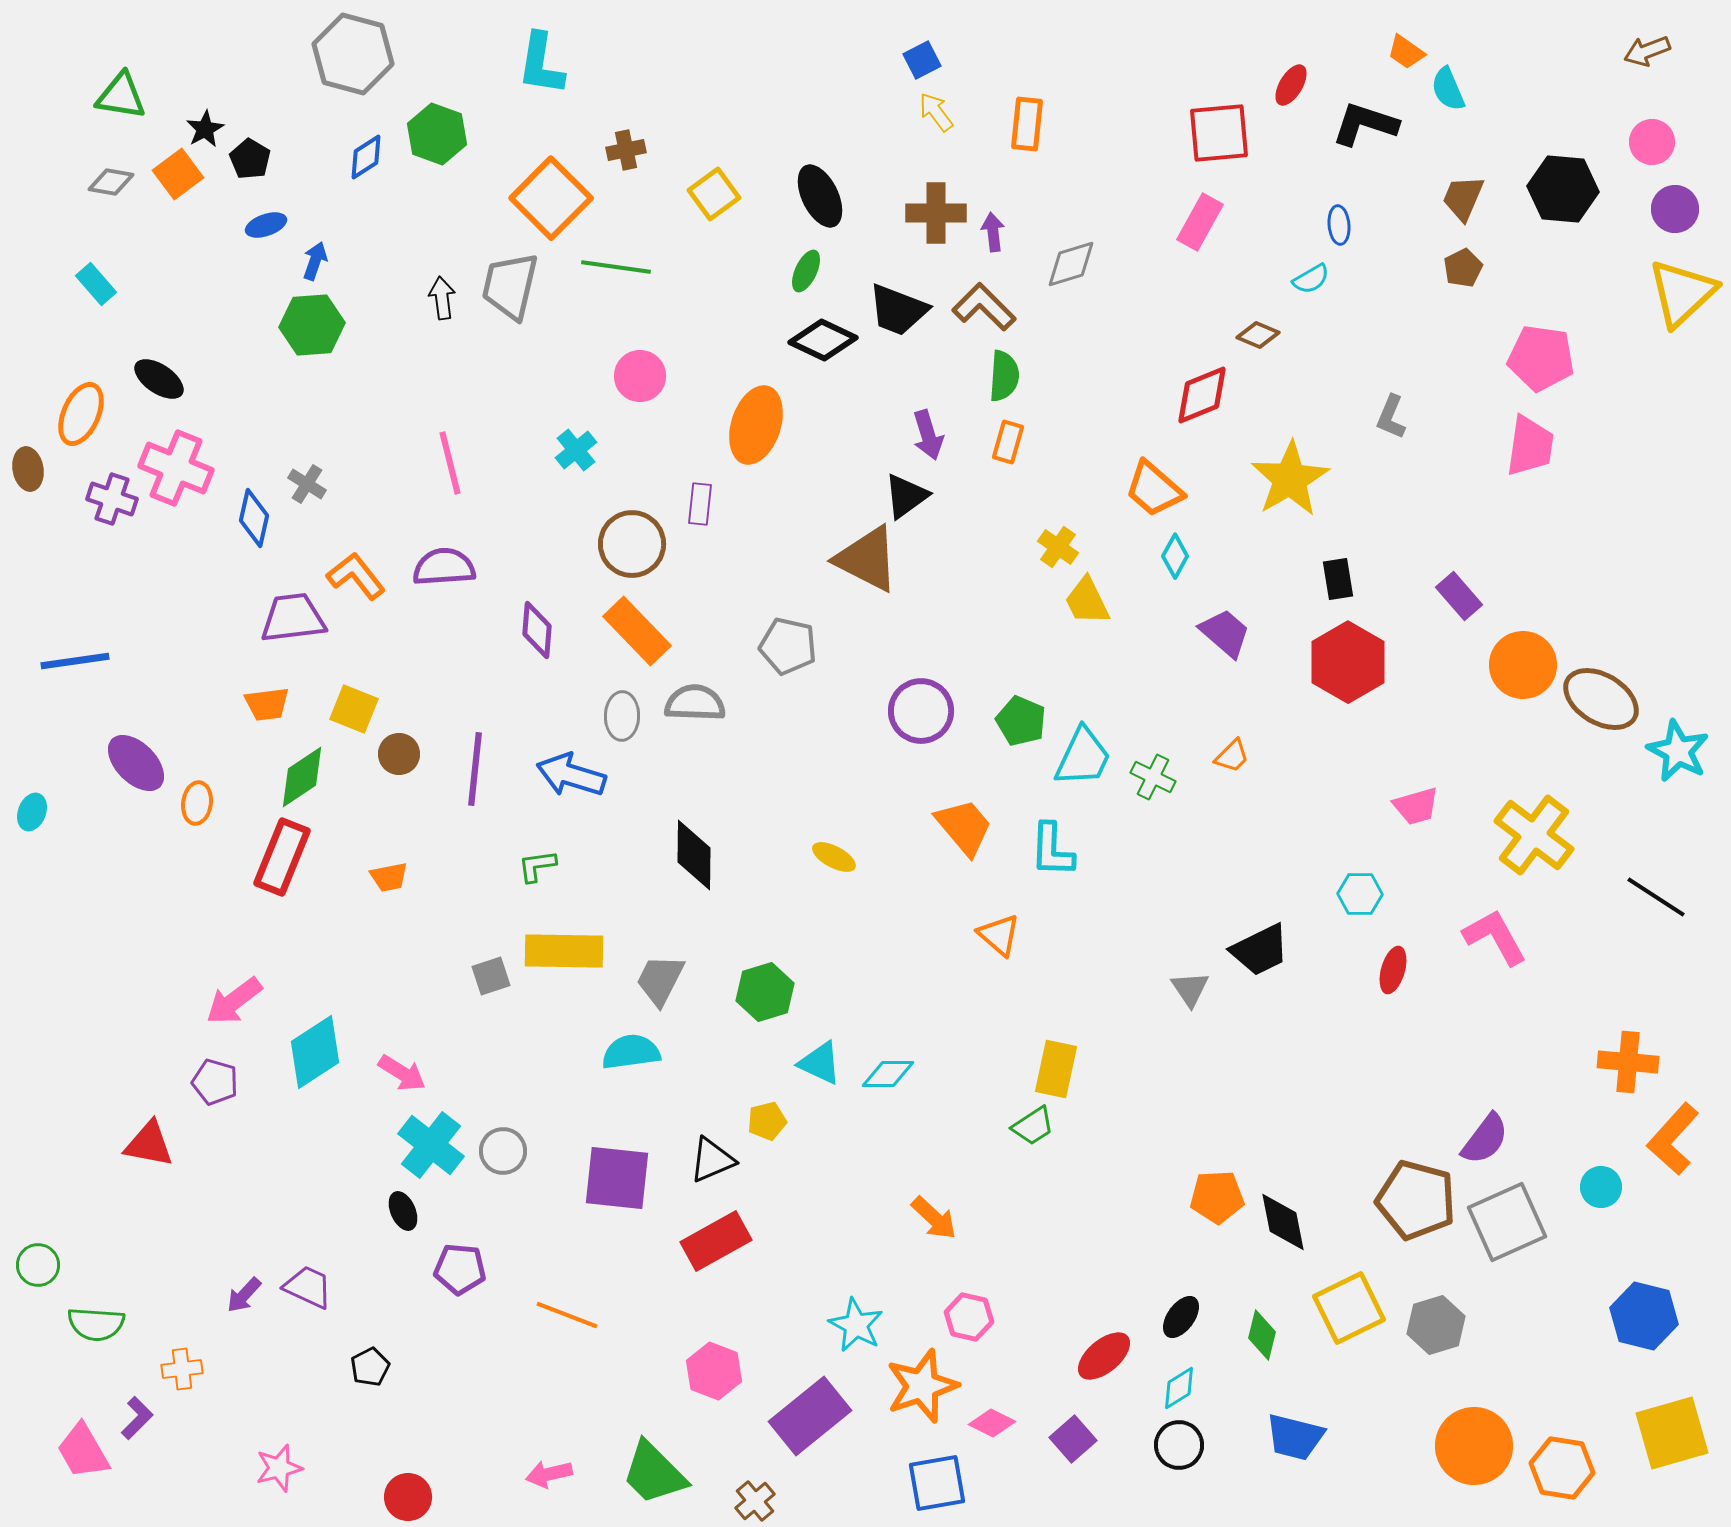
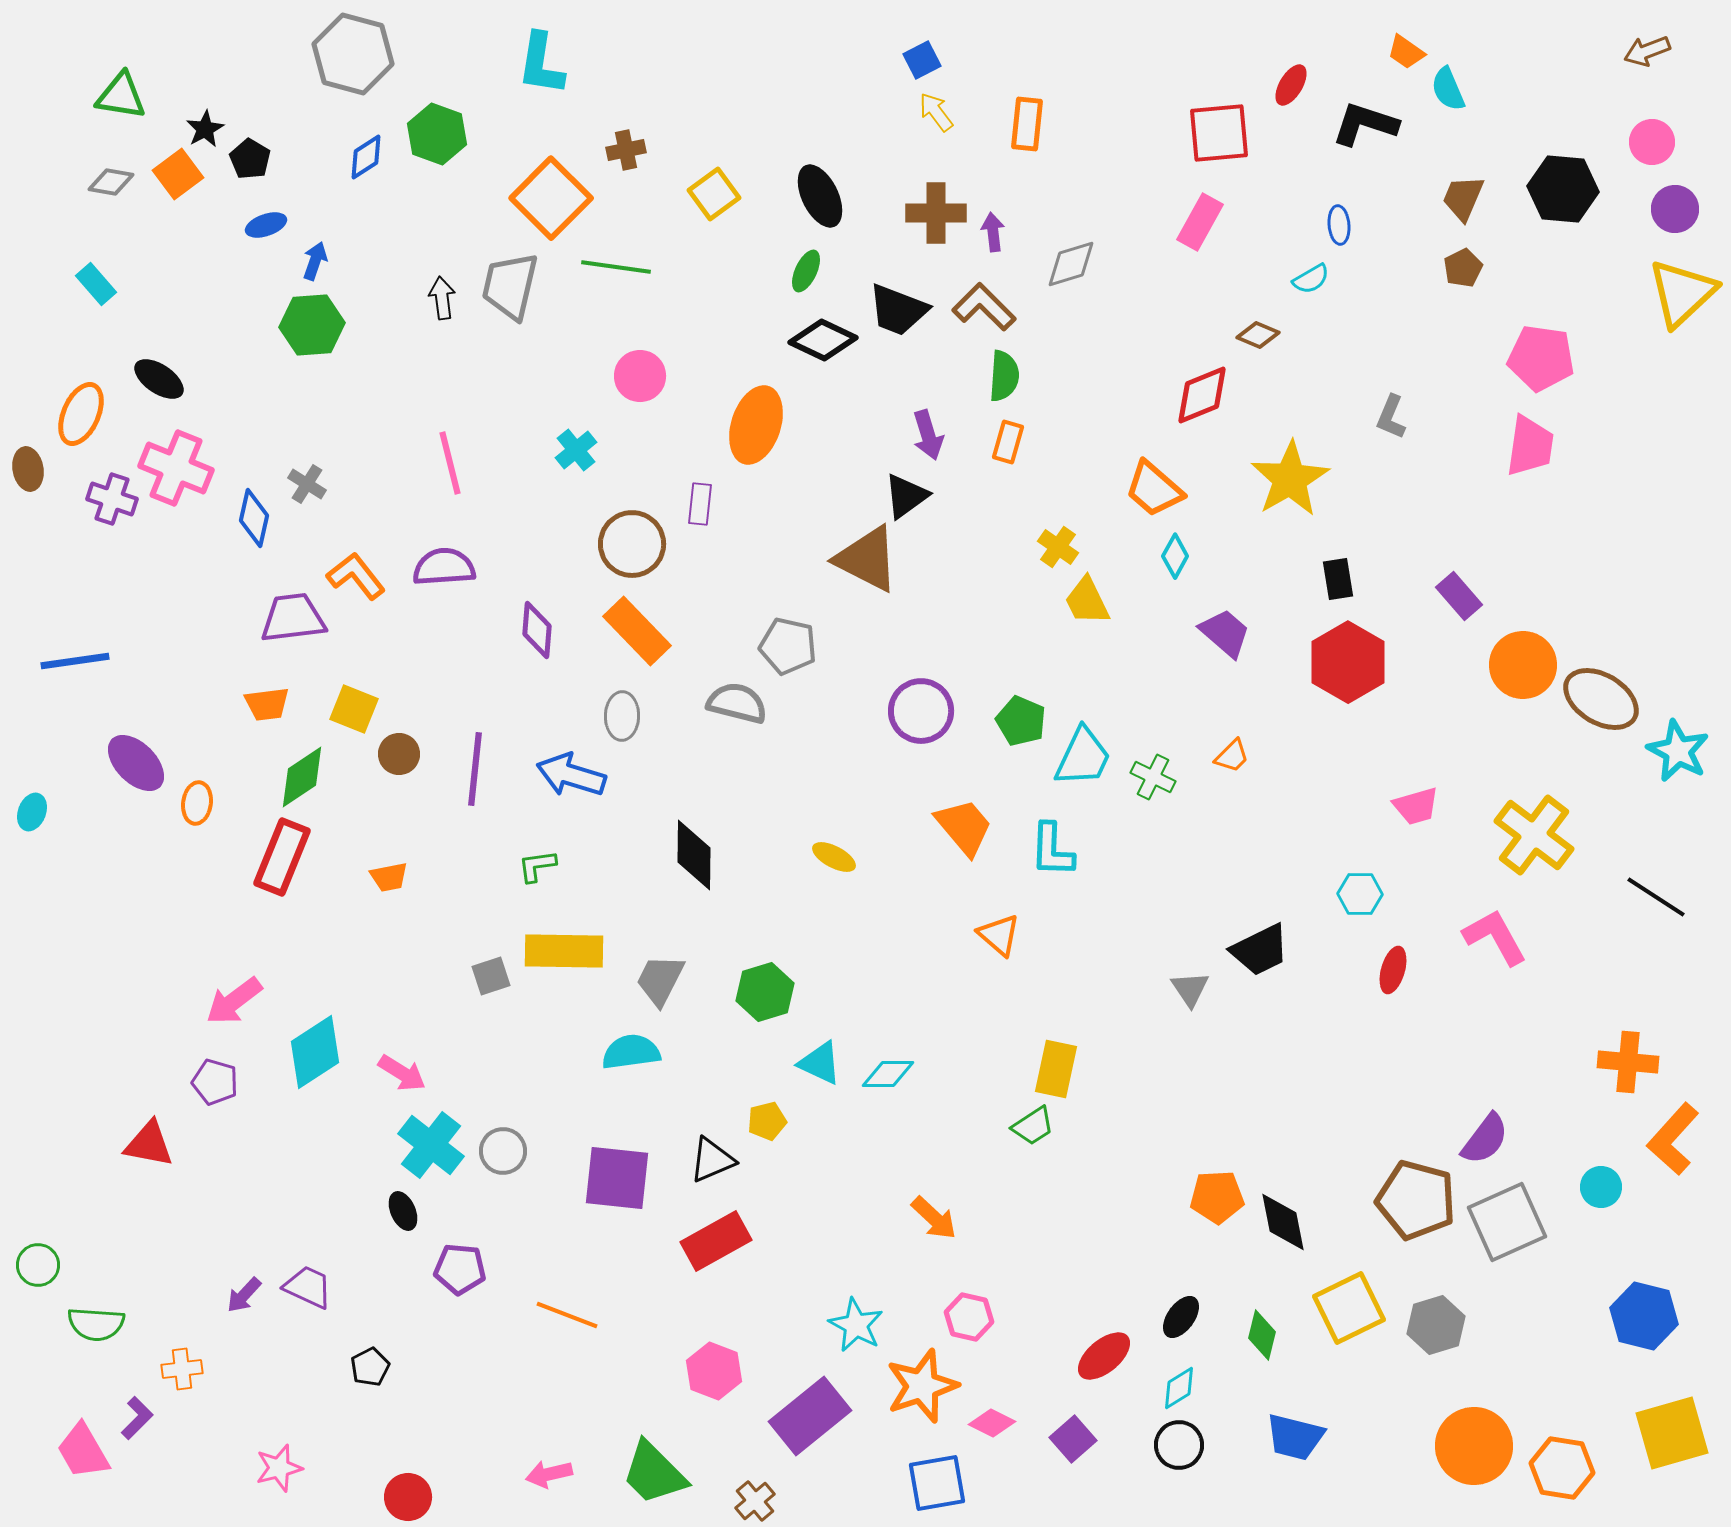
gray semicircle at (695, 703): moved 42 px right; rotated 12 degrees clockwise
